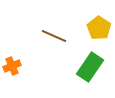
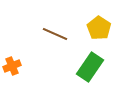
brown line: moved 1 px right, 2 px up
